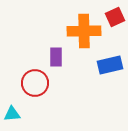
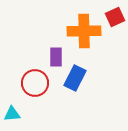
blue rectangle: moved 35 px left, 13 px down; rotated 50 degrees counterclockwise
